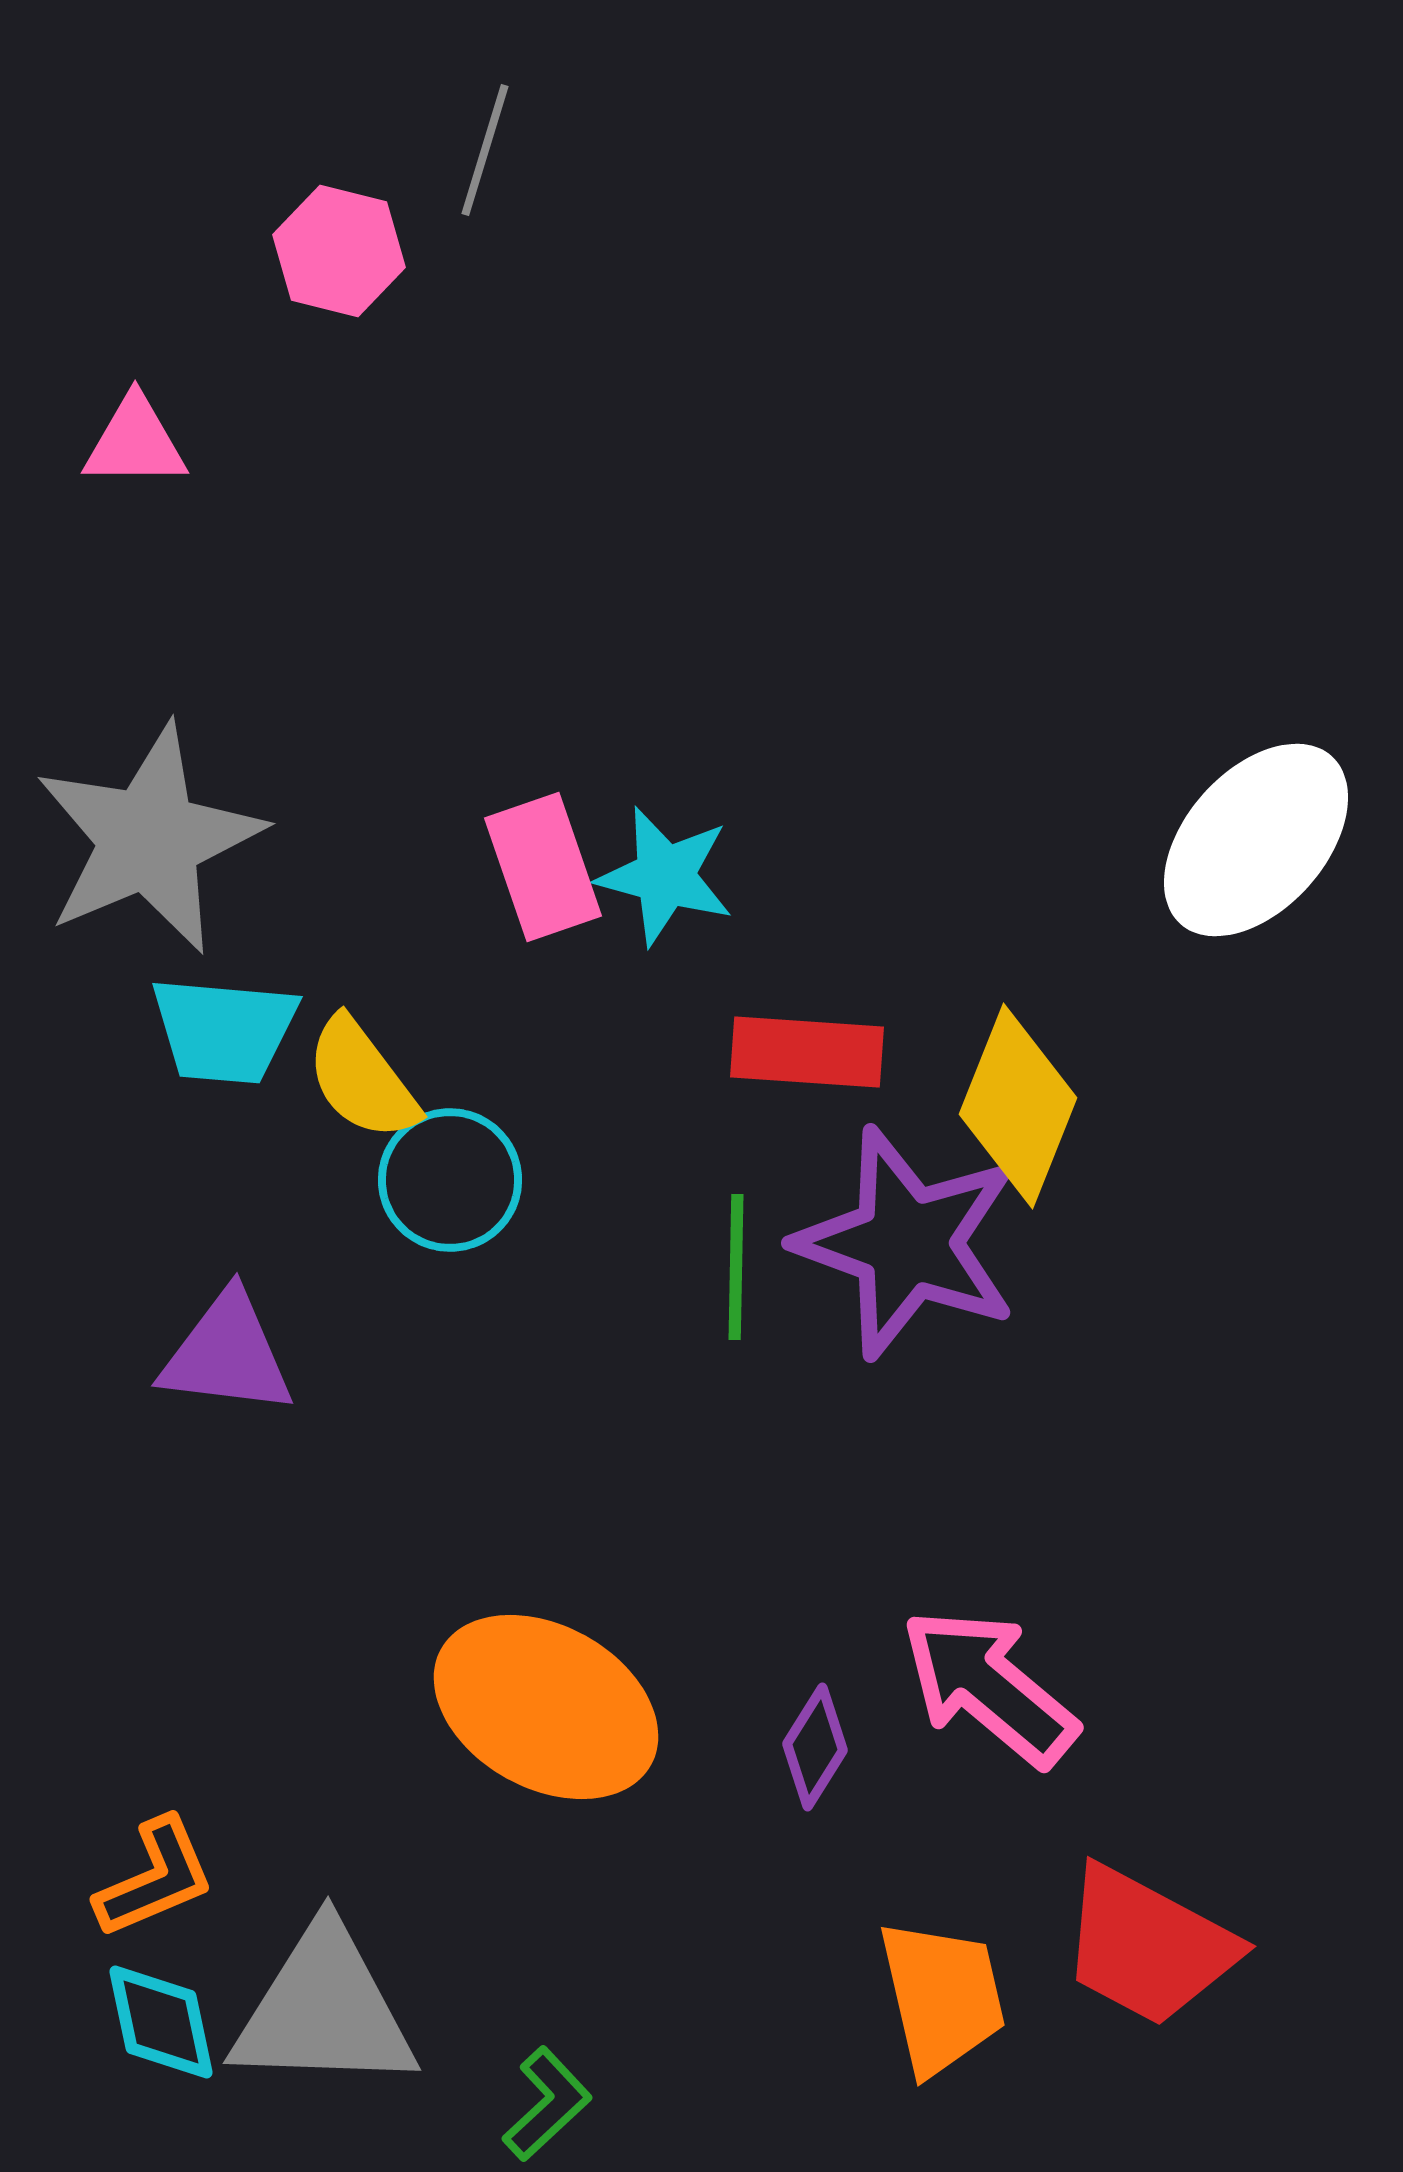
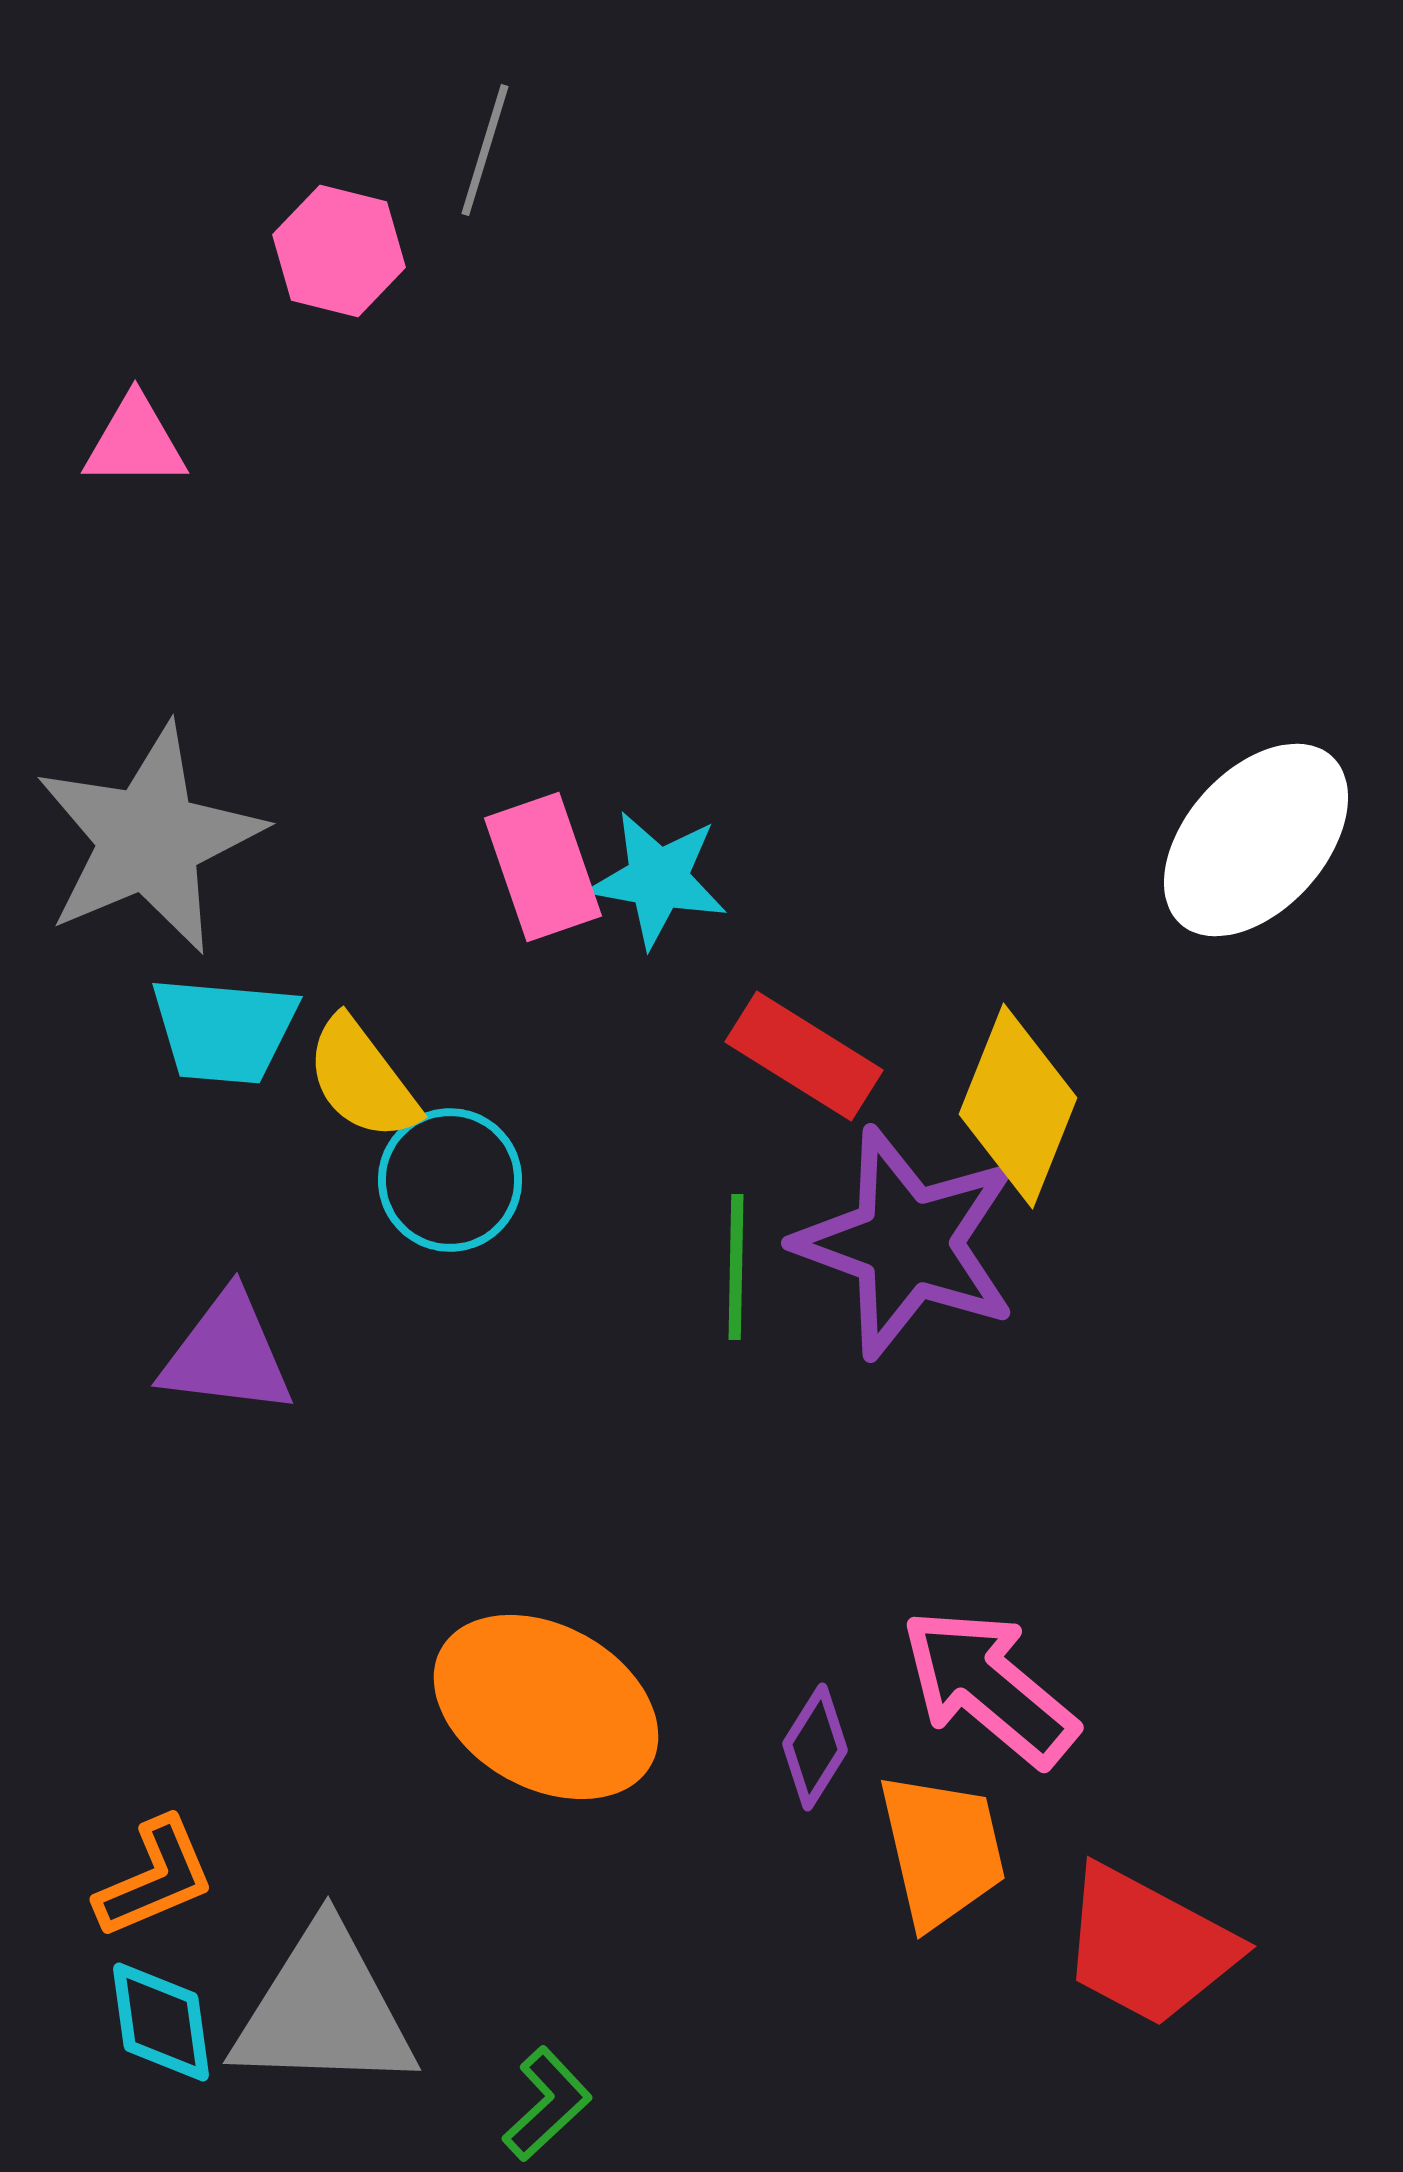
cyan star: moved 7 px left, 3 px down; rotated 5 degrees counterclockwise
red rectangle: moved 3 px left, 4 px down; rotated 28 degrees clockwise
orange trapezoid: moved 147 px up
cyan diamond: rotated 4 degrees clockwise
